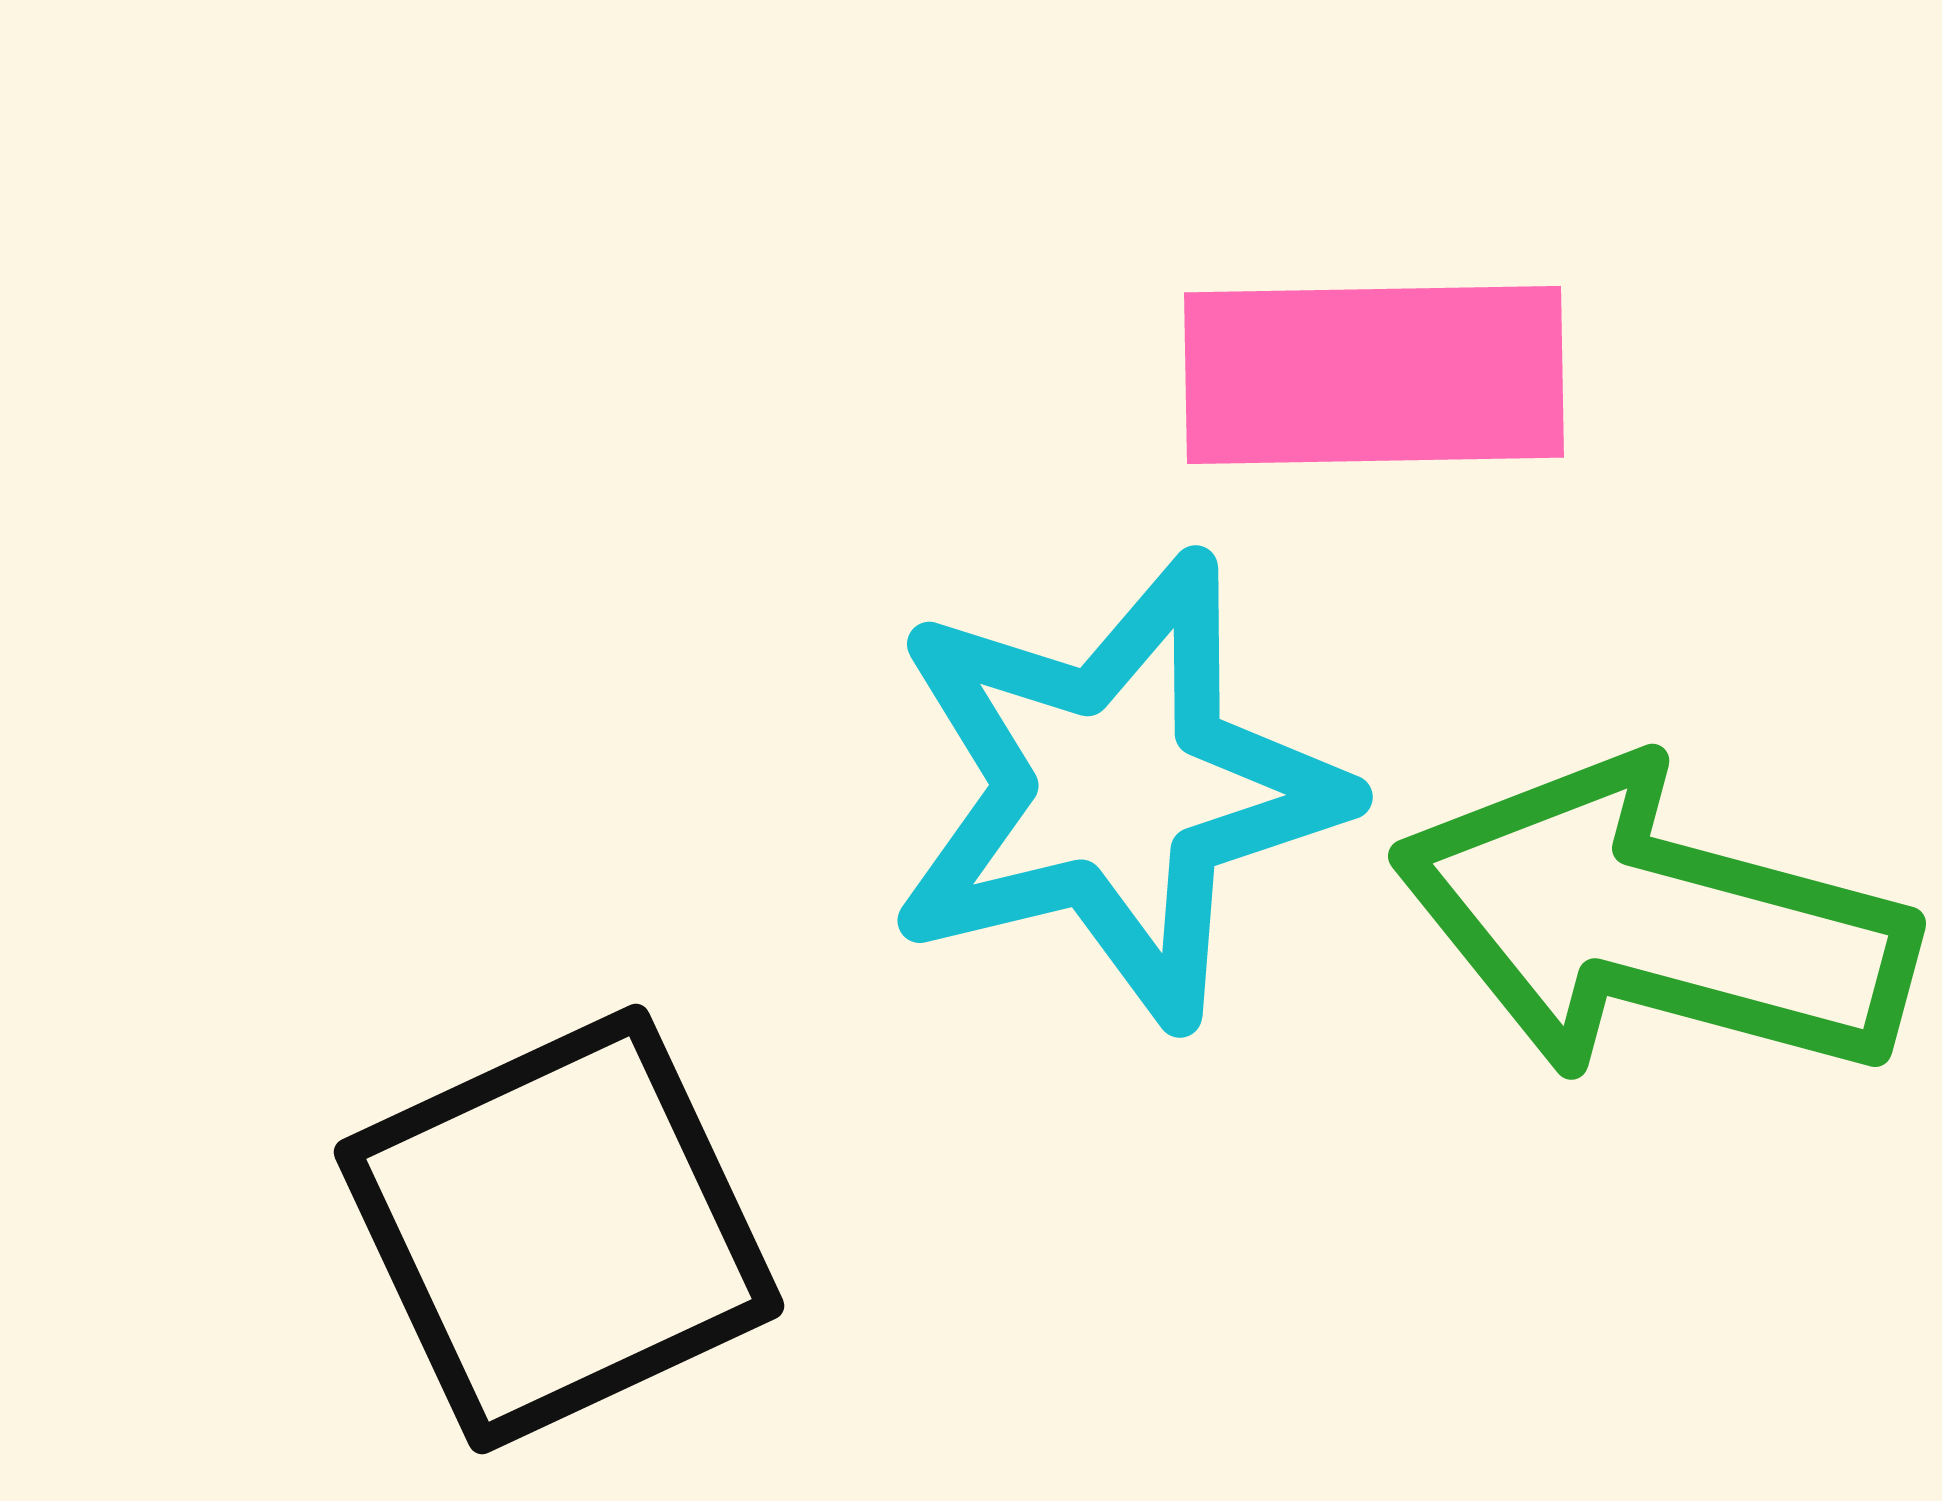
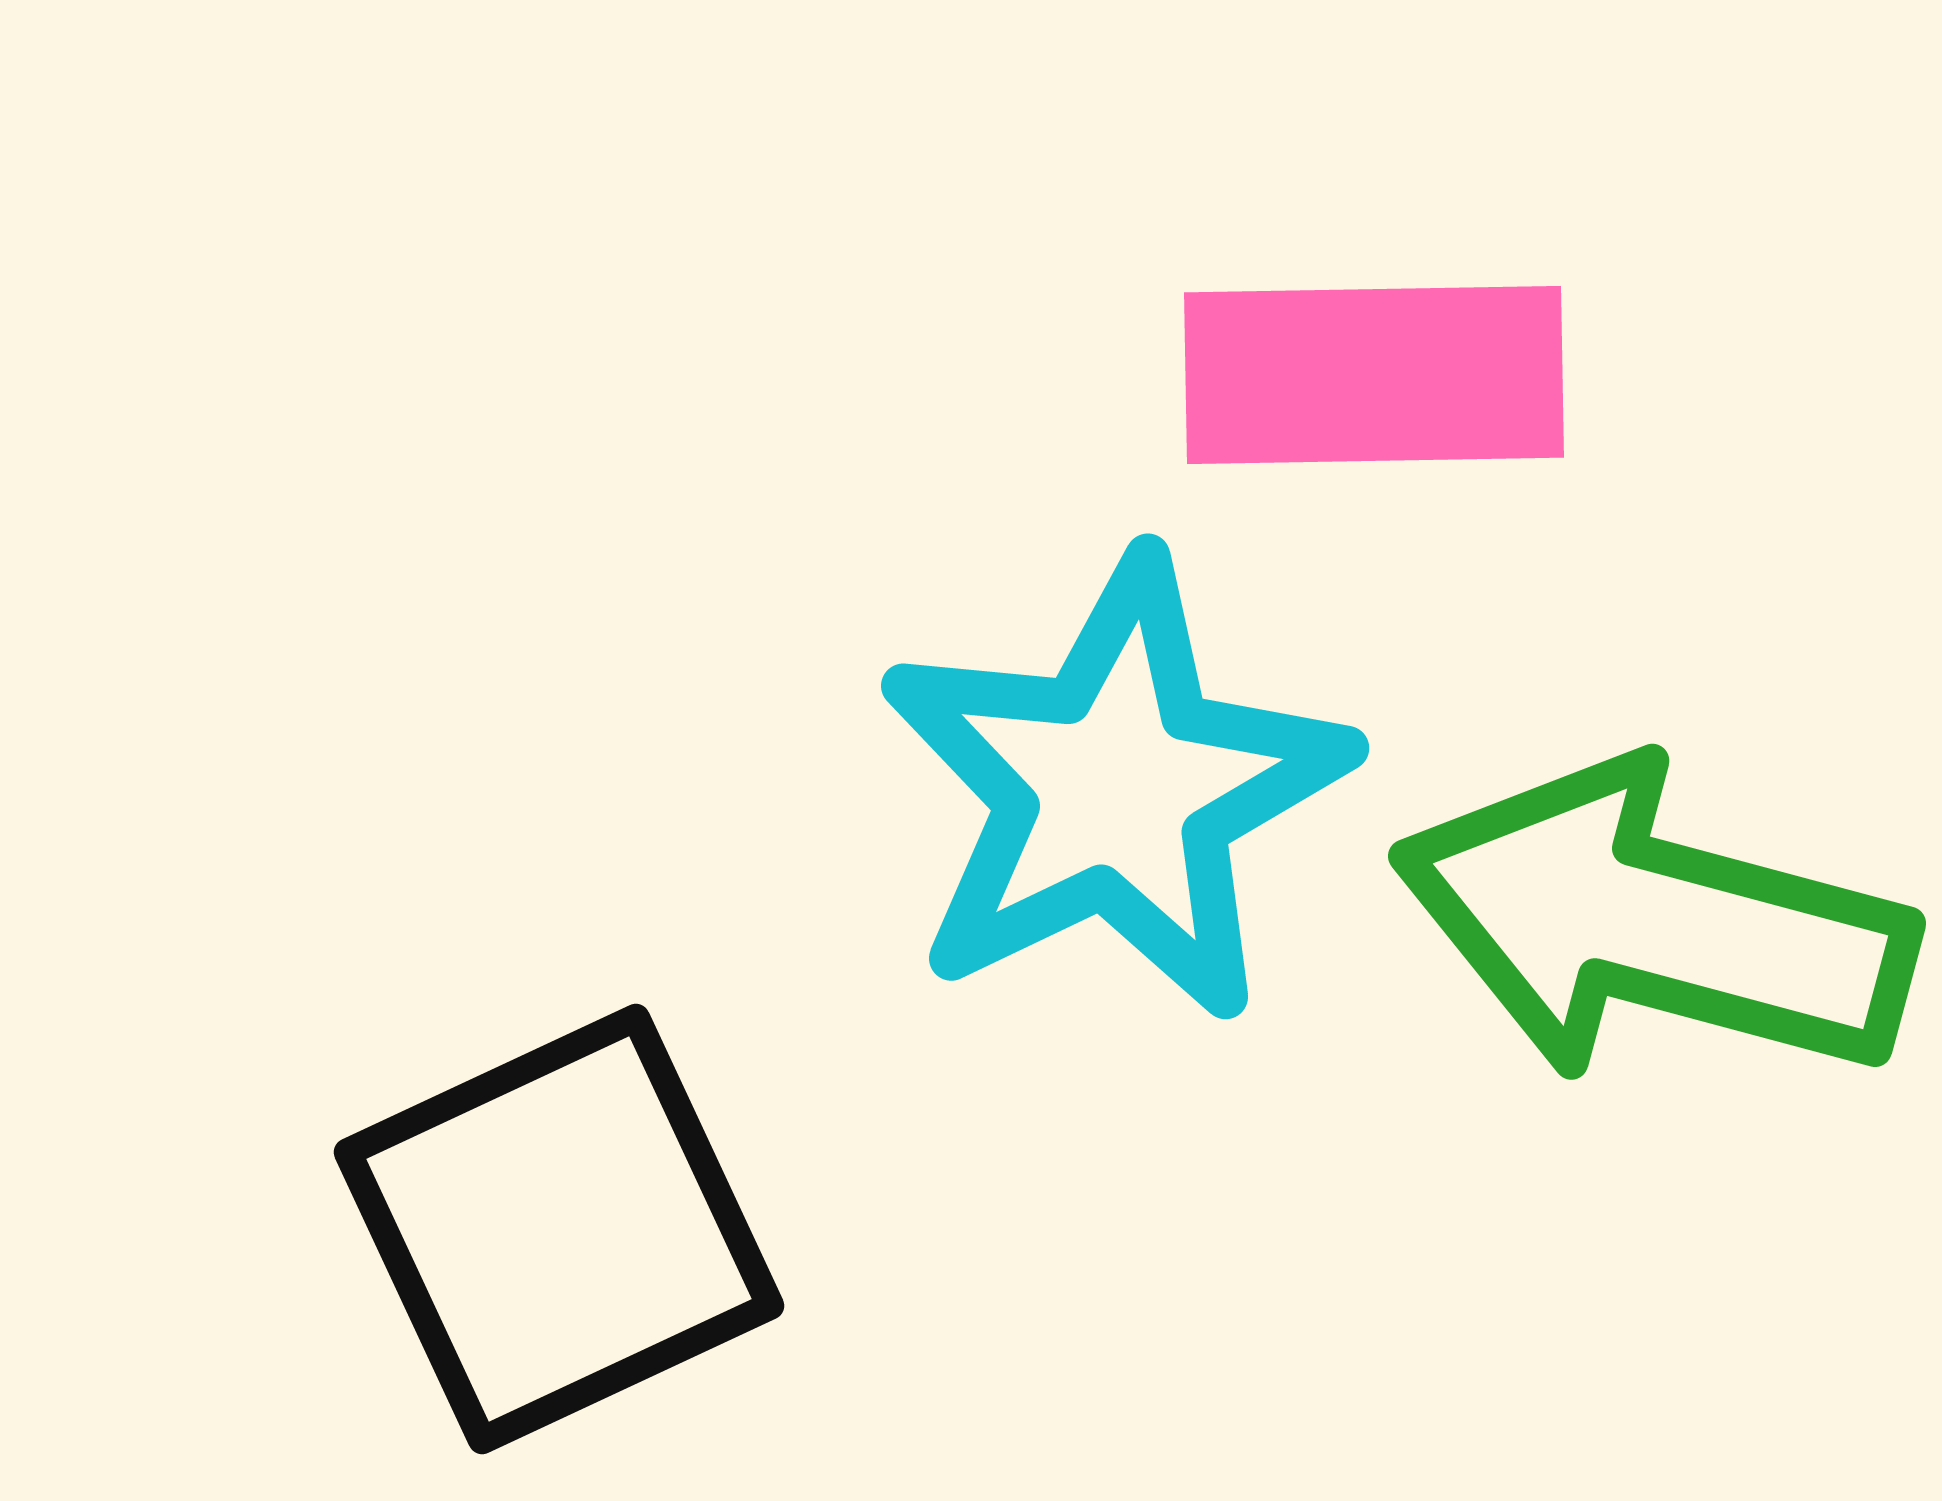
cyan star: rotated 12 degrees counterclockwise
